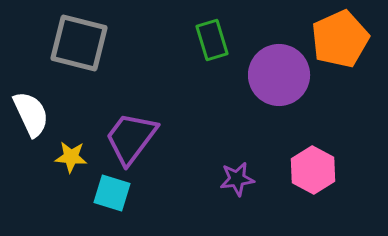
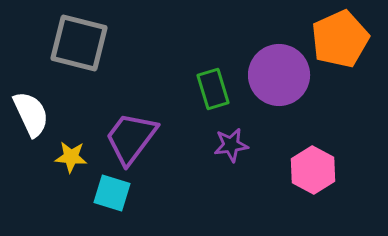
green rectangle: moved 1 px right, 49 px down
purple star: moved 6 px left, 34 px up
